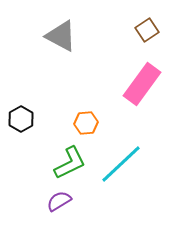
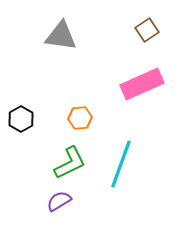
gray triangle: rotated 20 degrees counterclockwise
pink rectangle: rotated 30 degrees clockwise
orange hexagon: moved 6 px left, 5 px up
cyan line: rotated 27 degrees counterclockwise
